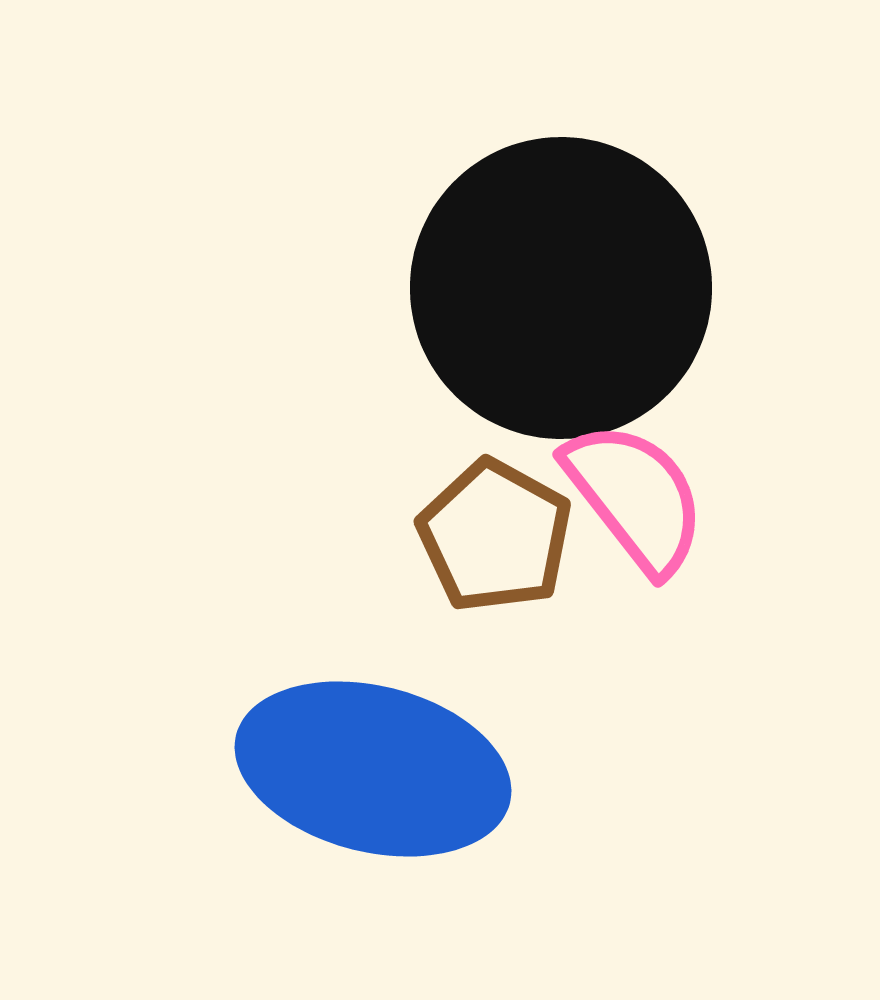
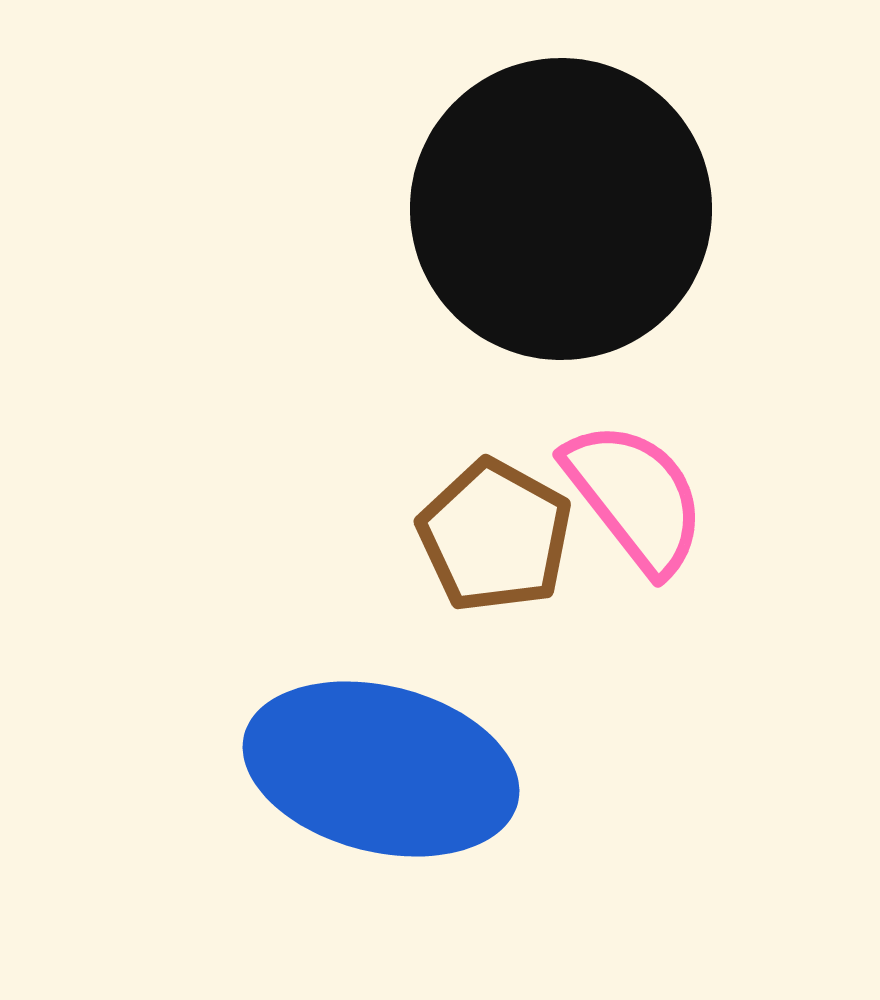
black circle: moved 79 px up
blue ellipse: moved 8 px right
